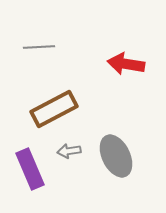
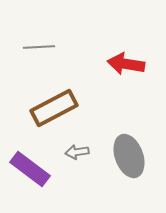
brown rectangle: moved 1 px up
gray arrow: moved 8 px right, 1 px down
gray ellipse: moved 13 px right; rotated 6 degrees clockwise
purple rectangle: rotated 30 degrees counterclockwise
